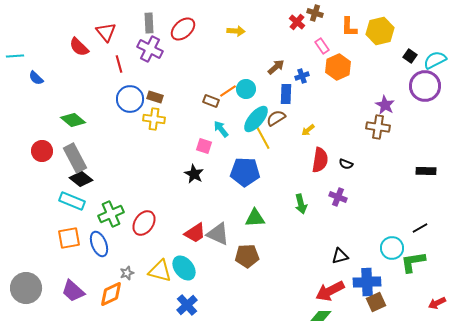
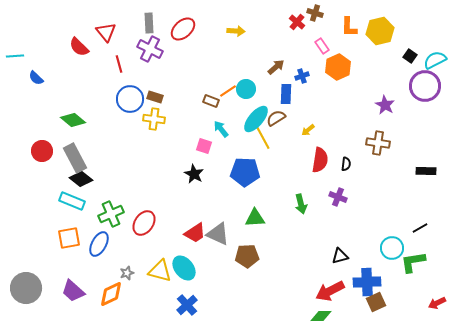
brown cross at (378, 127): moved 16 px down
black semicircle at (346, 164): rotated 104 degrees counterclockwise
blue ellipse at (99, 244): rotated 50 degrees clockwise
